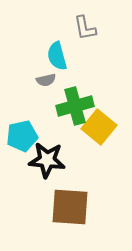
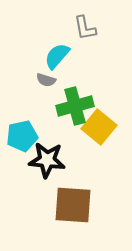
cyan semicircle: rotated 56 degrees clockwise
gray semicircle: rotated 30 degrees clockwise
brown square: moved 3 px right, 2 px up
